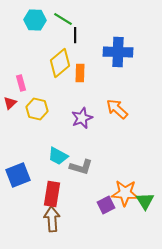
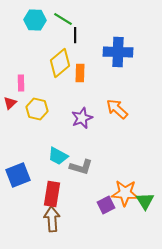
pink rectangle: rotated 14 degrees clockwise
